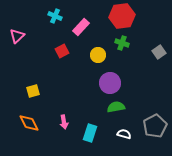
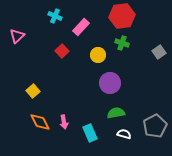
red square: rotated 16 degrees counterclockwise
yellow square: rotated 24 degrees counterclockwise
green semicircle: moved 6 px down
orange diamond: moved 11 px right, 1 px up
cyan rectangle: rotated 42 degrees counterclockwise
